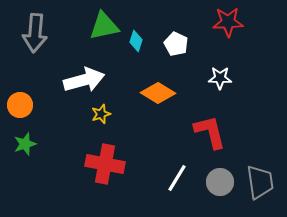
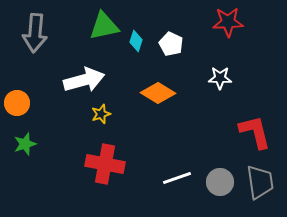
white pentagon: moved 5 px left
orange circle: moved 3 px left, 2 px up
red L-shape: moved 45 px right
white line: rotated 40 degrees clockwise
